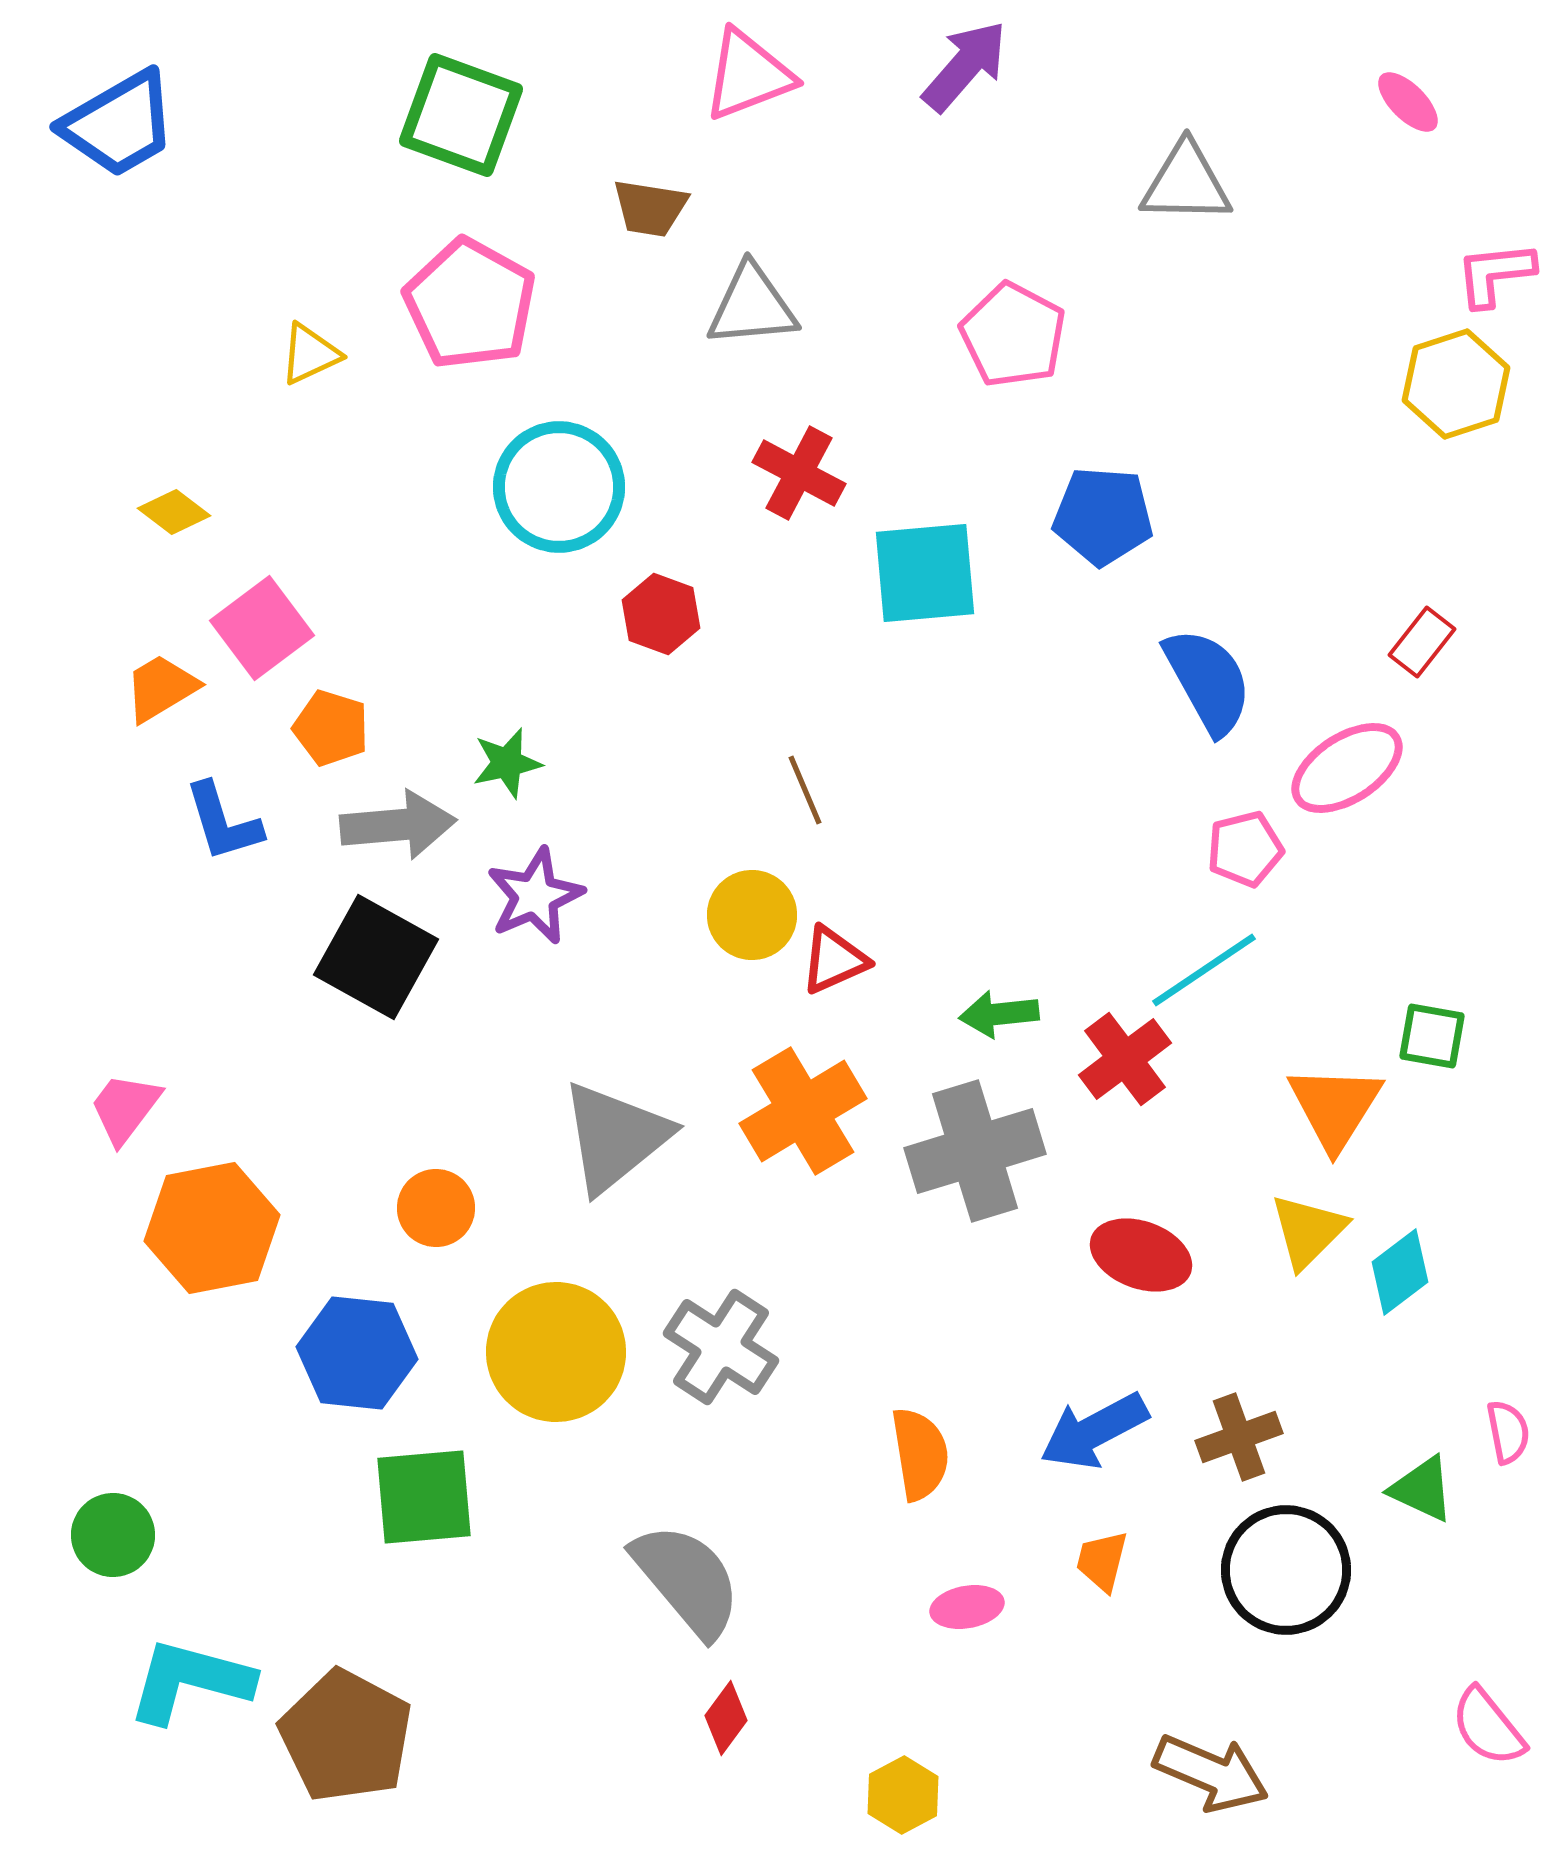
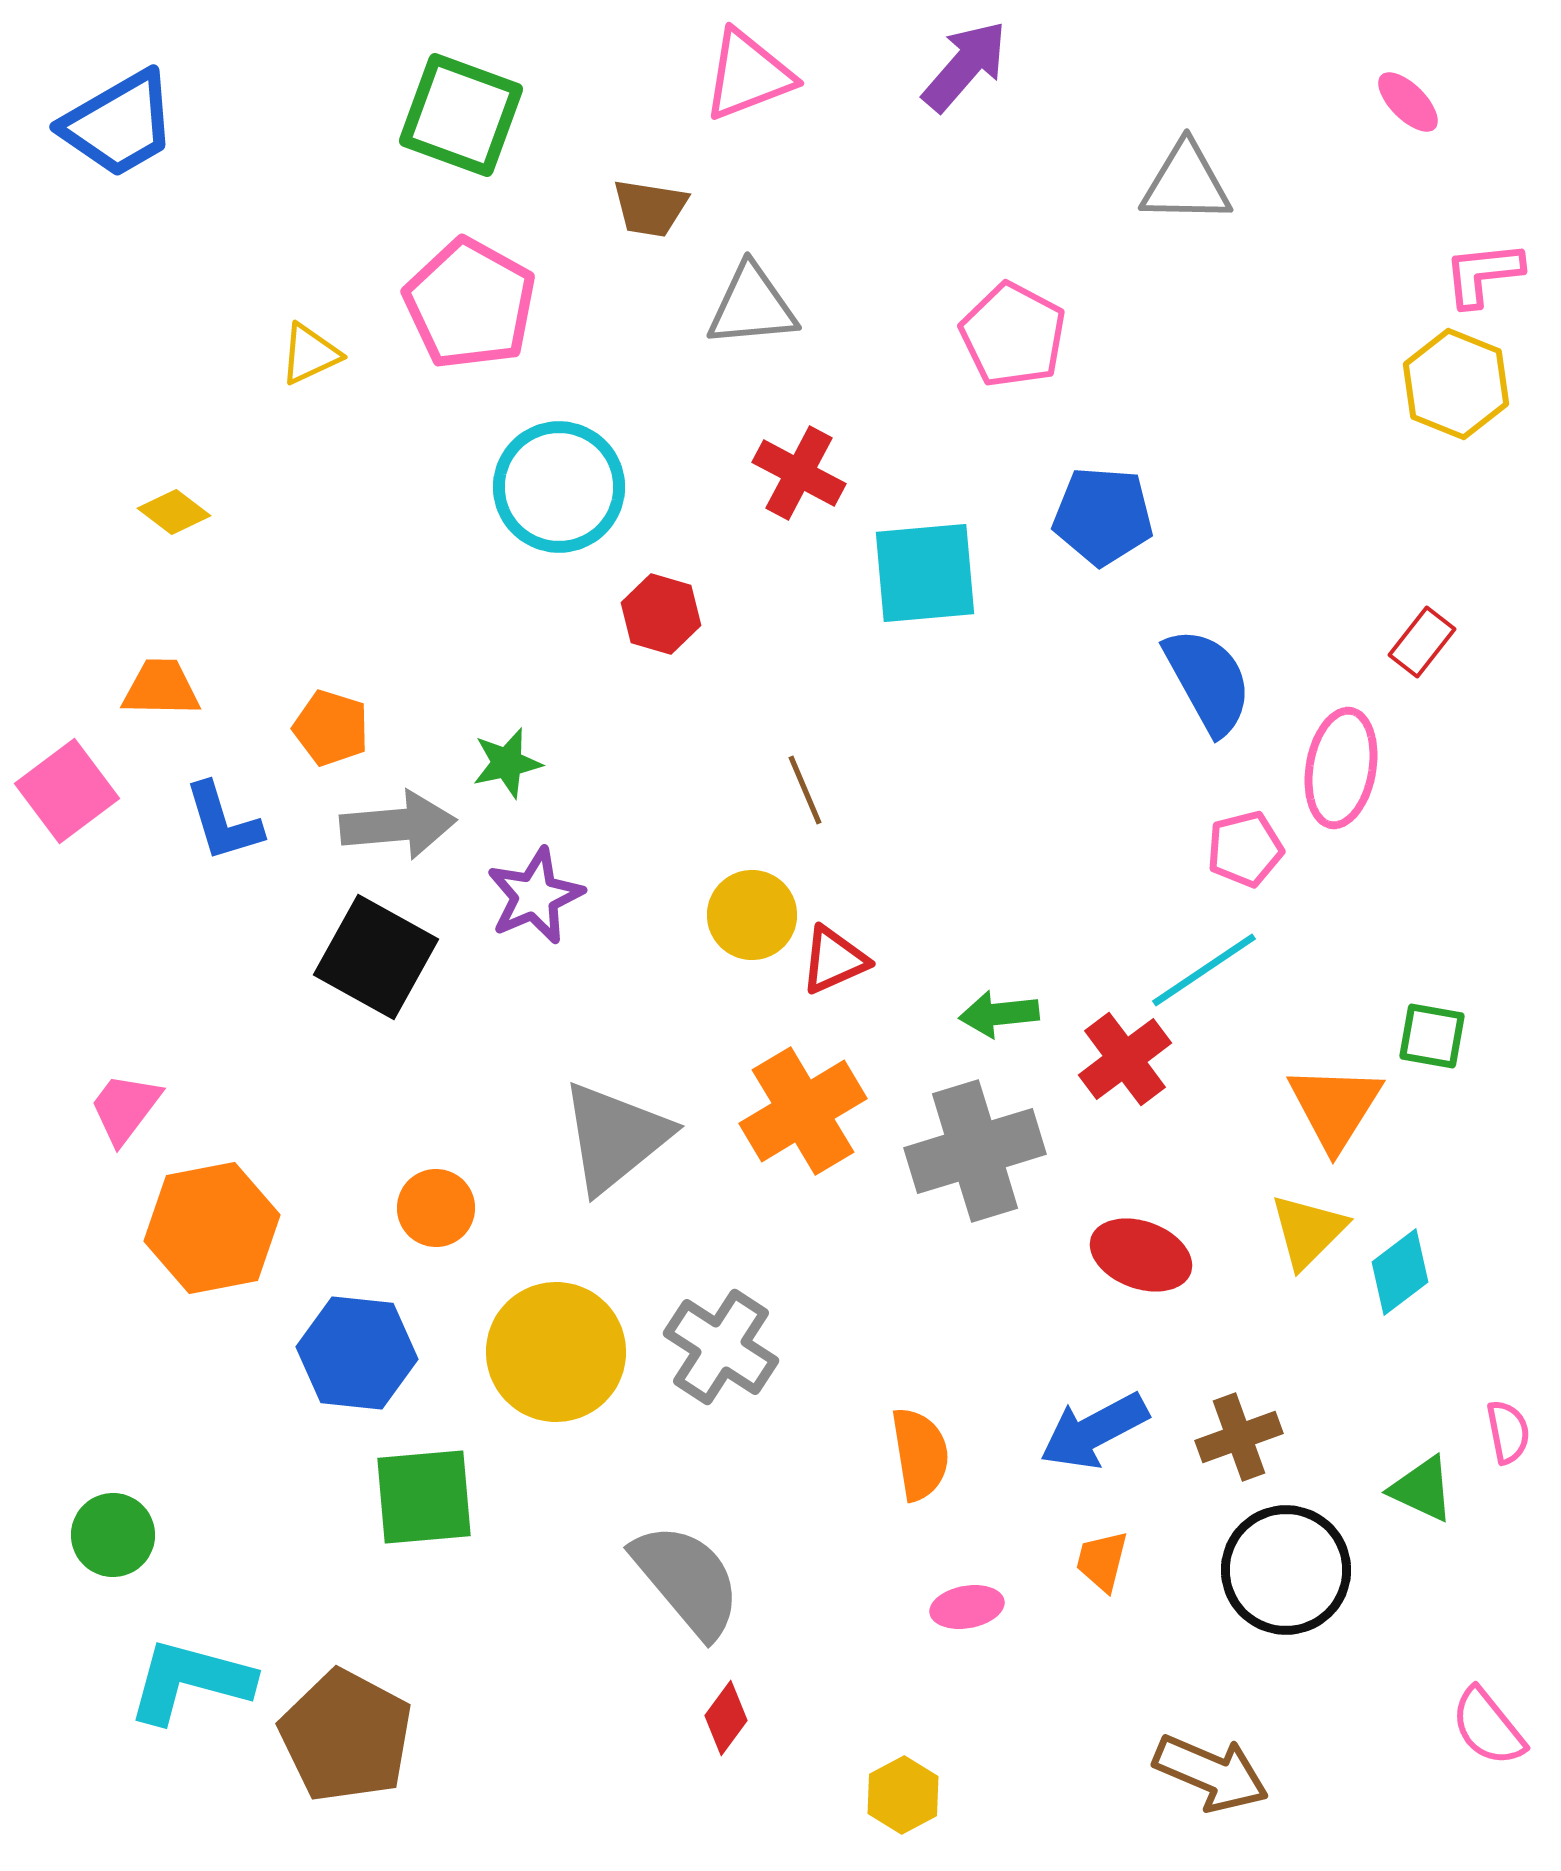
pink L-shape at (1495, 274): moved 12 px left
yellow hexagon at (1456, 384): rotated 20 degrees counterclockwise
red hexagon at (661, 614): rotated 4 degrees counterclockwise
pink square at (262, 628): moved 195 px left, 163 px down
orange trapezoid at (161, 688): rotated 32 degrees clockwise
pink ellipse at (1347, 768): moved 6 px left; rotated 47 degrees counterclockwise
